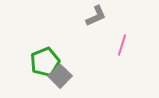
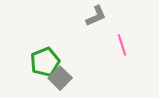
pink line: rotated 35 degrees counterclockwise
gray square: moved 2 px down
